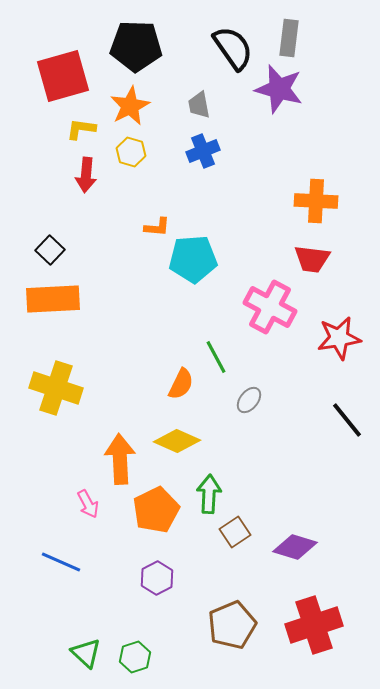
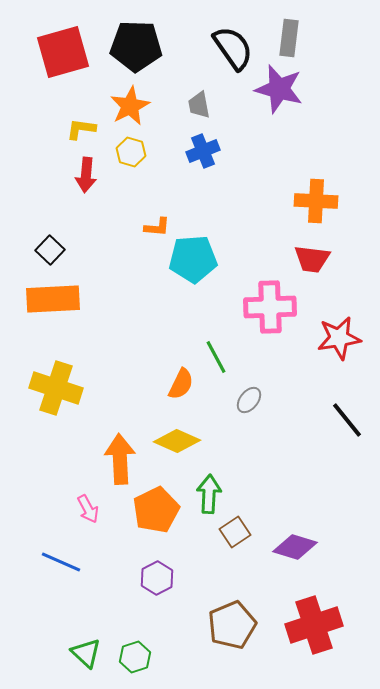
red square: moved 24 px up
pink cross: rotated 30 degrees counterclockwise
pink arrow: moved 5 px down
